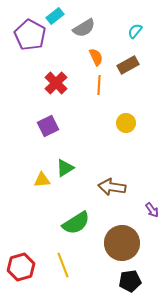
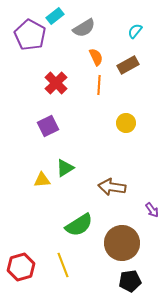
green semicircle: moved 3 px right, 2 px down
